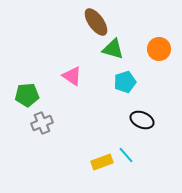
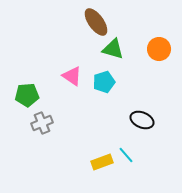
cyan pentagon: moved 21 px left
